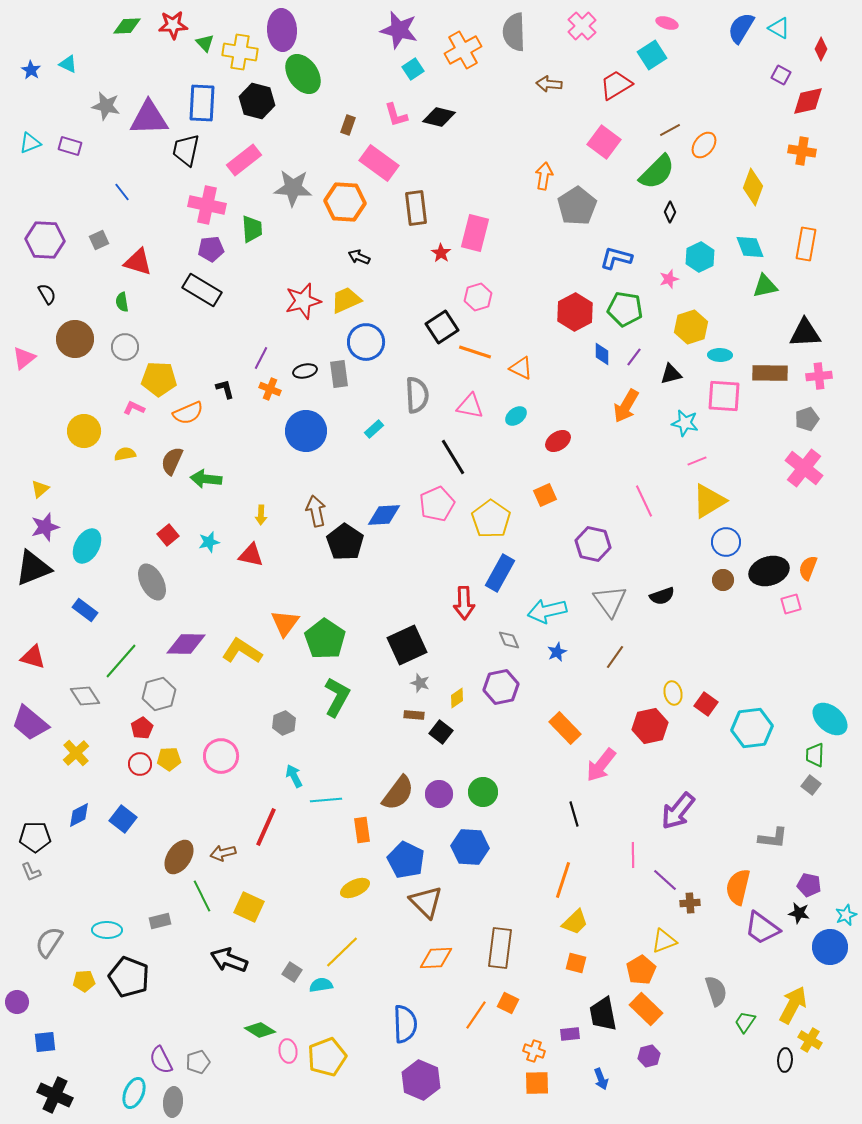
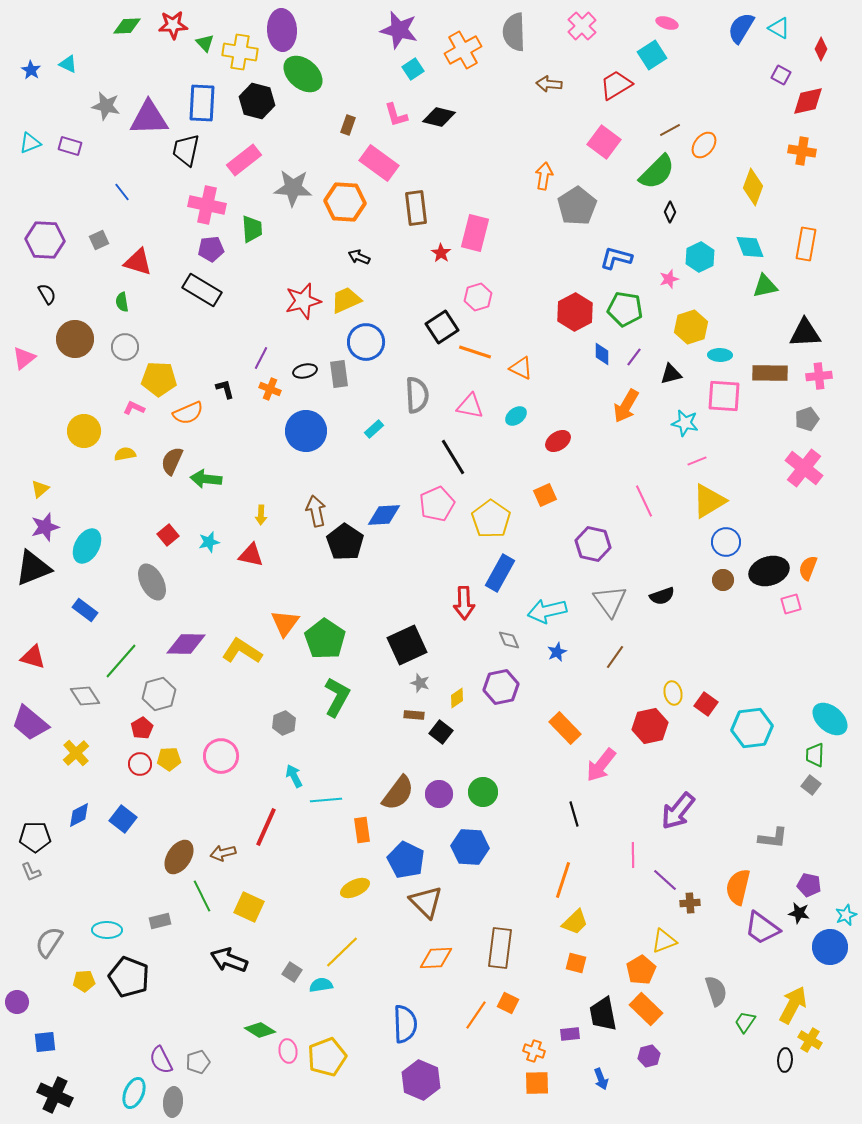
green ellipse at (303, 74): rotated 15 degrees counterclockwise
